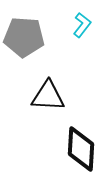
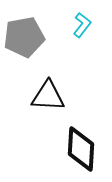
gray pentagon: rotated 15 degrees counterclockwise
